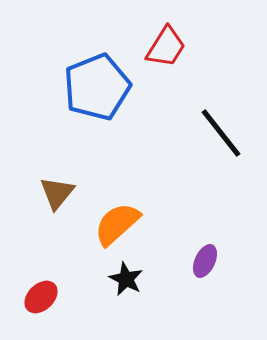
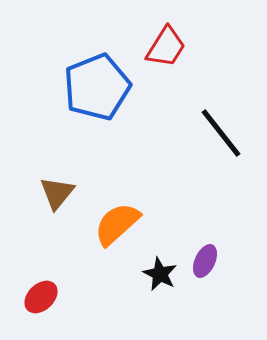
black star: moved 34 px right, 5 px up
